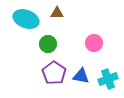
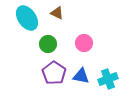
brown triangle: rotated 24 degrees clockwise
cyan ellipse: moved 1 px right, 1 px up; rotated 35 degrees clockwise
pink circle: moved 10 px left
